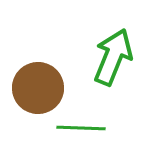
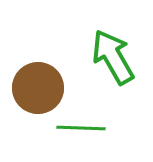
green arrow: rotated 52 degrees counterclockwise
